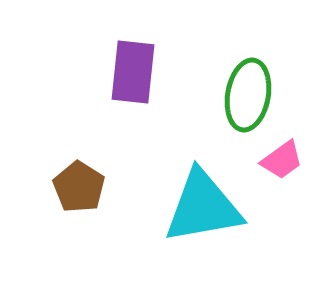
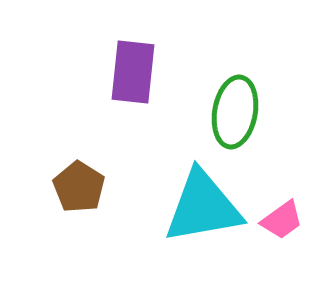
green ellipse: moved 13 px left, 17 px down
pink trapezoid: moved 60 px down
